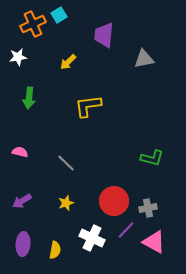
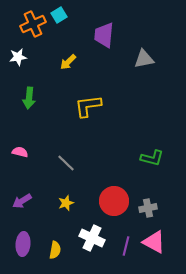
purple line: moved 16 px down; rotated 30 degrees counterclockwise
